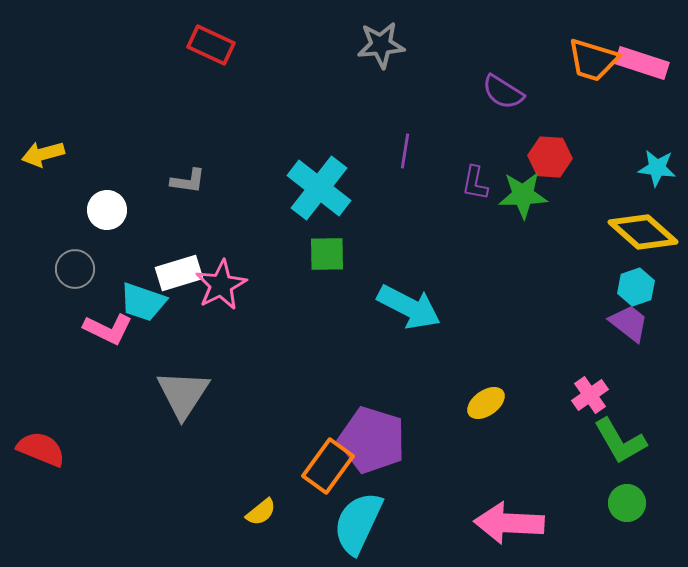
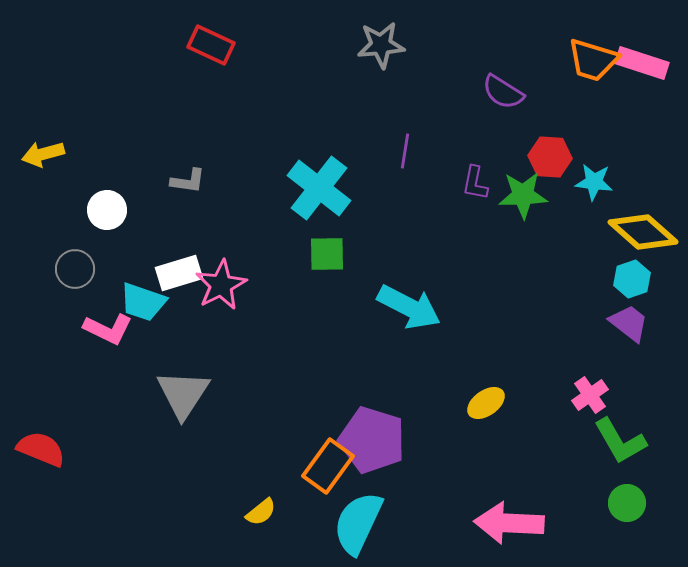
cyan star: moved 63 px left, 14 px down
cyan hexagon: moved 4 px left, 8 px up
